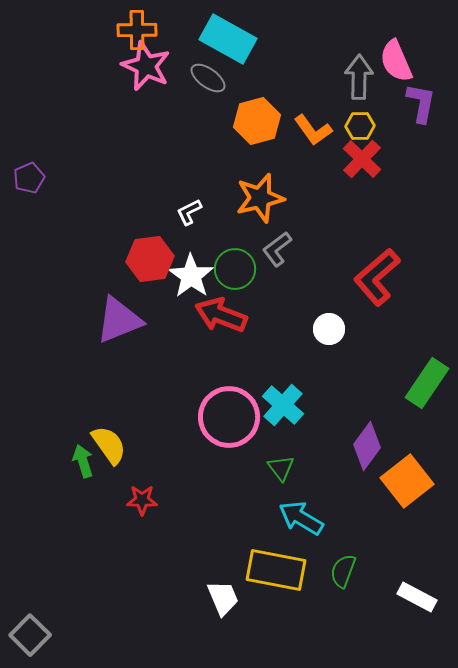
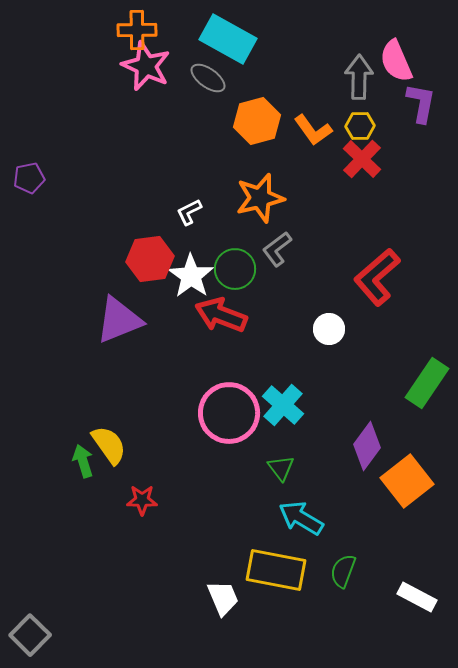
purple pentagon: rotated 12 degrees clockwise
pink circle: moved 4 px up
